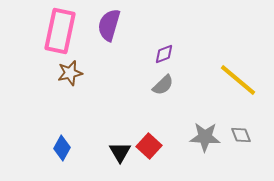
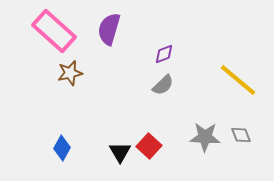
purple semicircle: moved 4 px down
pink rectangle: moved 6 px left; rotated 60 degrees counterclockwise
